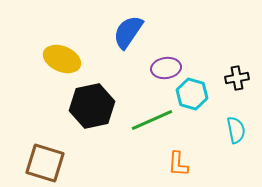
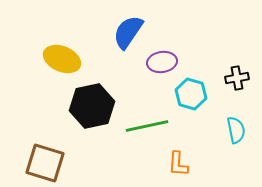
purple ellipse: moved 4 px left, 6 px up
cyan hexagon: moved 1 px left
green line: moved 5 px left, 6 px down; rotated 12 degrees clockwise
